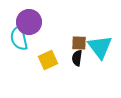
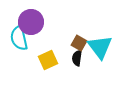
purple circle: moved 2 px right
brown square: rotated 28 degrees clockwise
